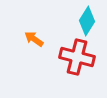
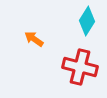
red cross: moved 3 px right, 10 px down
